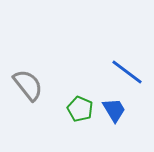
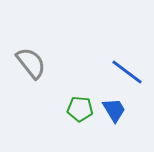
gray semicircle: moved 3 px right, 22 px up
green pentagon: rotated 20 degrees counterclockwise
